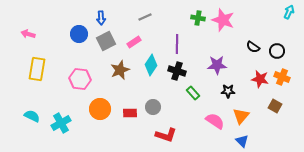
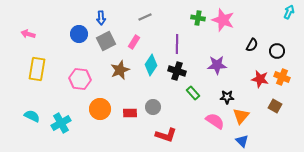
pink rectangle: rotated 24 degrees counterclockwise
black semicircle: moved 1 px left, 2 px up; rotated 96 degrees counterclockwise
black star: moved 1 px left, 6 px down
